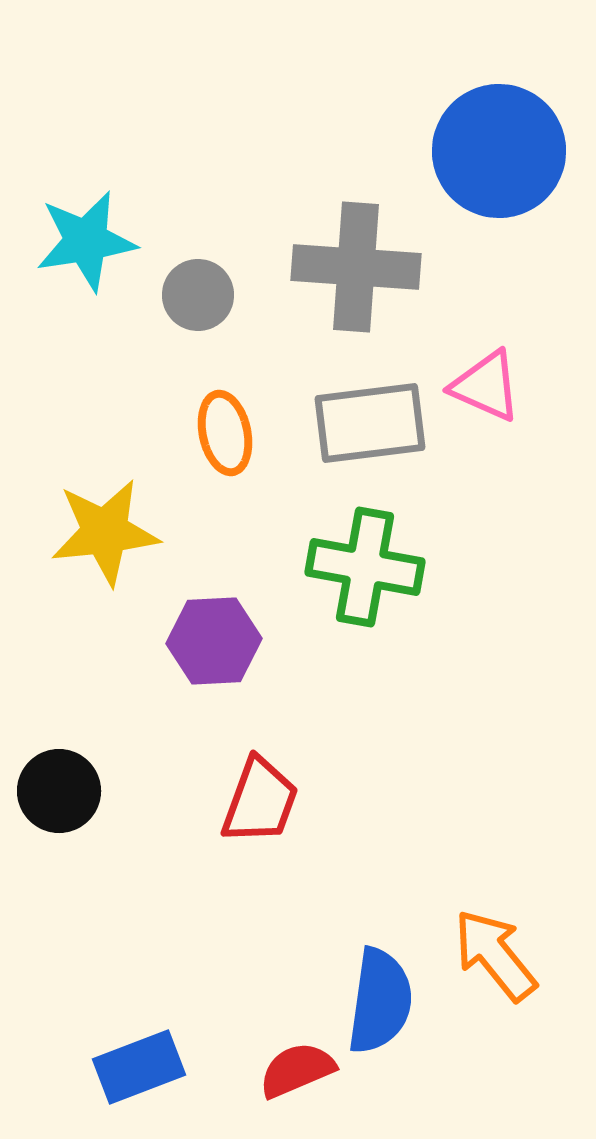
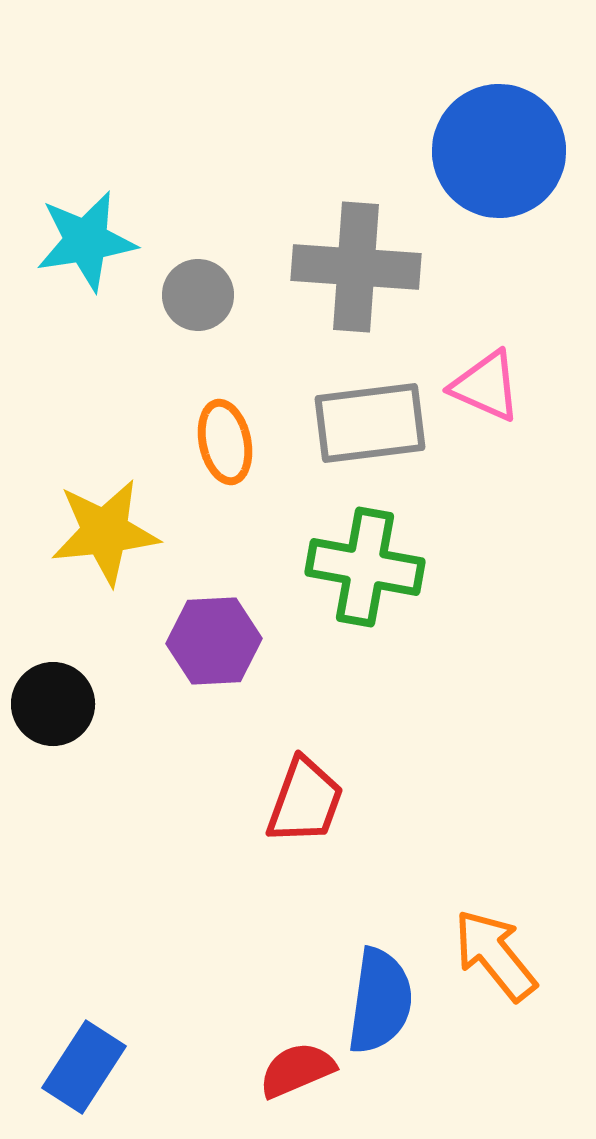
orange ellipse: moved 9 px down
black circle: moved 6 px left, 87 px up
red trapezoid: moved 45 px right
blue rectangle: moved 55 px left; rotated 36 degrees counterclockwise
